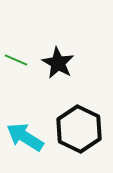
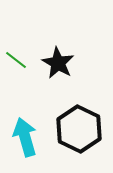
green line: rotated 15 degrees clockwise
cyan arrow: rotated 42 degrees clockwise
